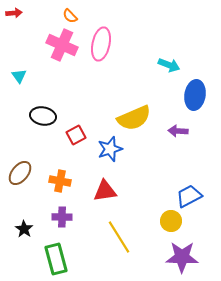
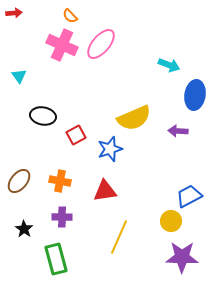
pink ellipse: rotated 28 degrees clockwise
brown ellipse: moved 1 px left, 8 px down
yellow line: rotated 56 degrees clockwise
